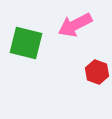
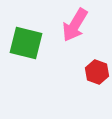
pink arrow: rotated 32 degrees counterclockwise
